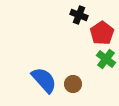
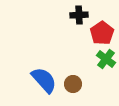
black cross: rotated 24 degrees counterclockwise
